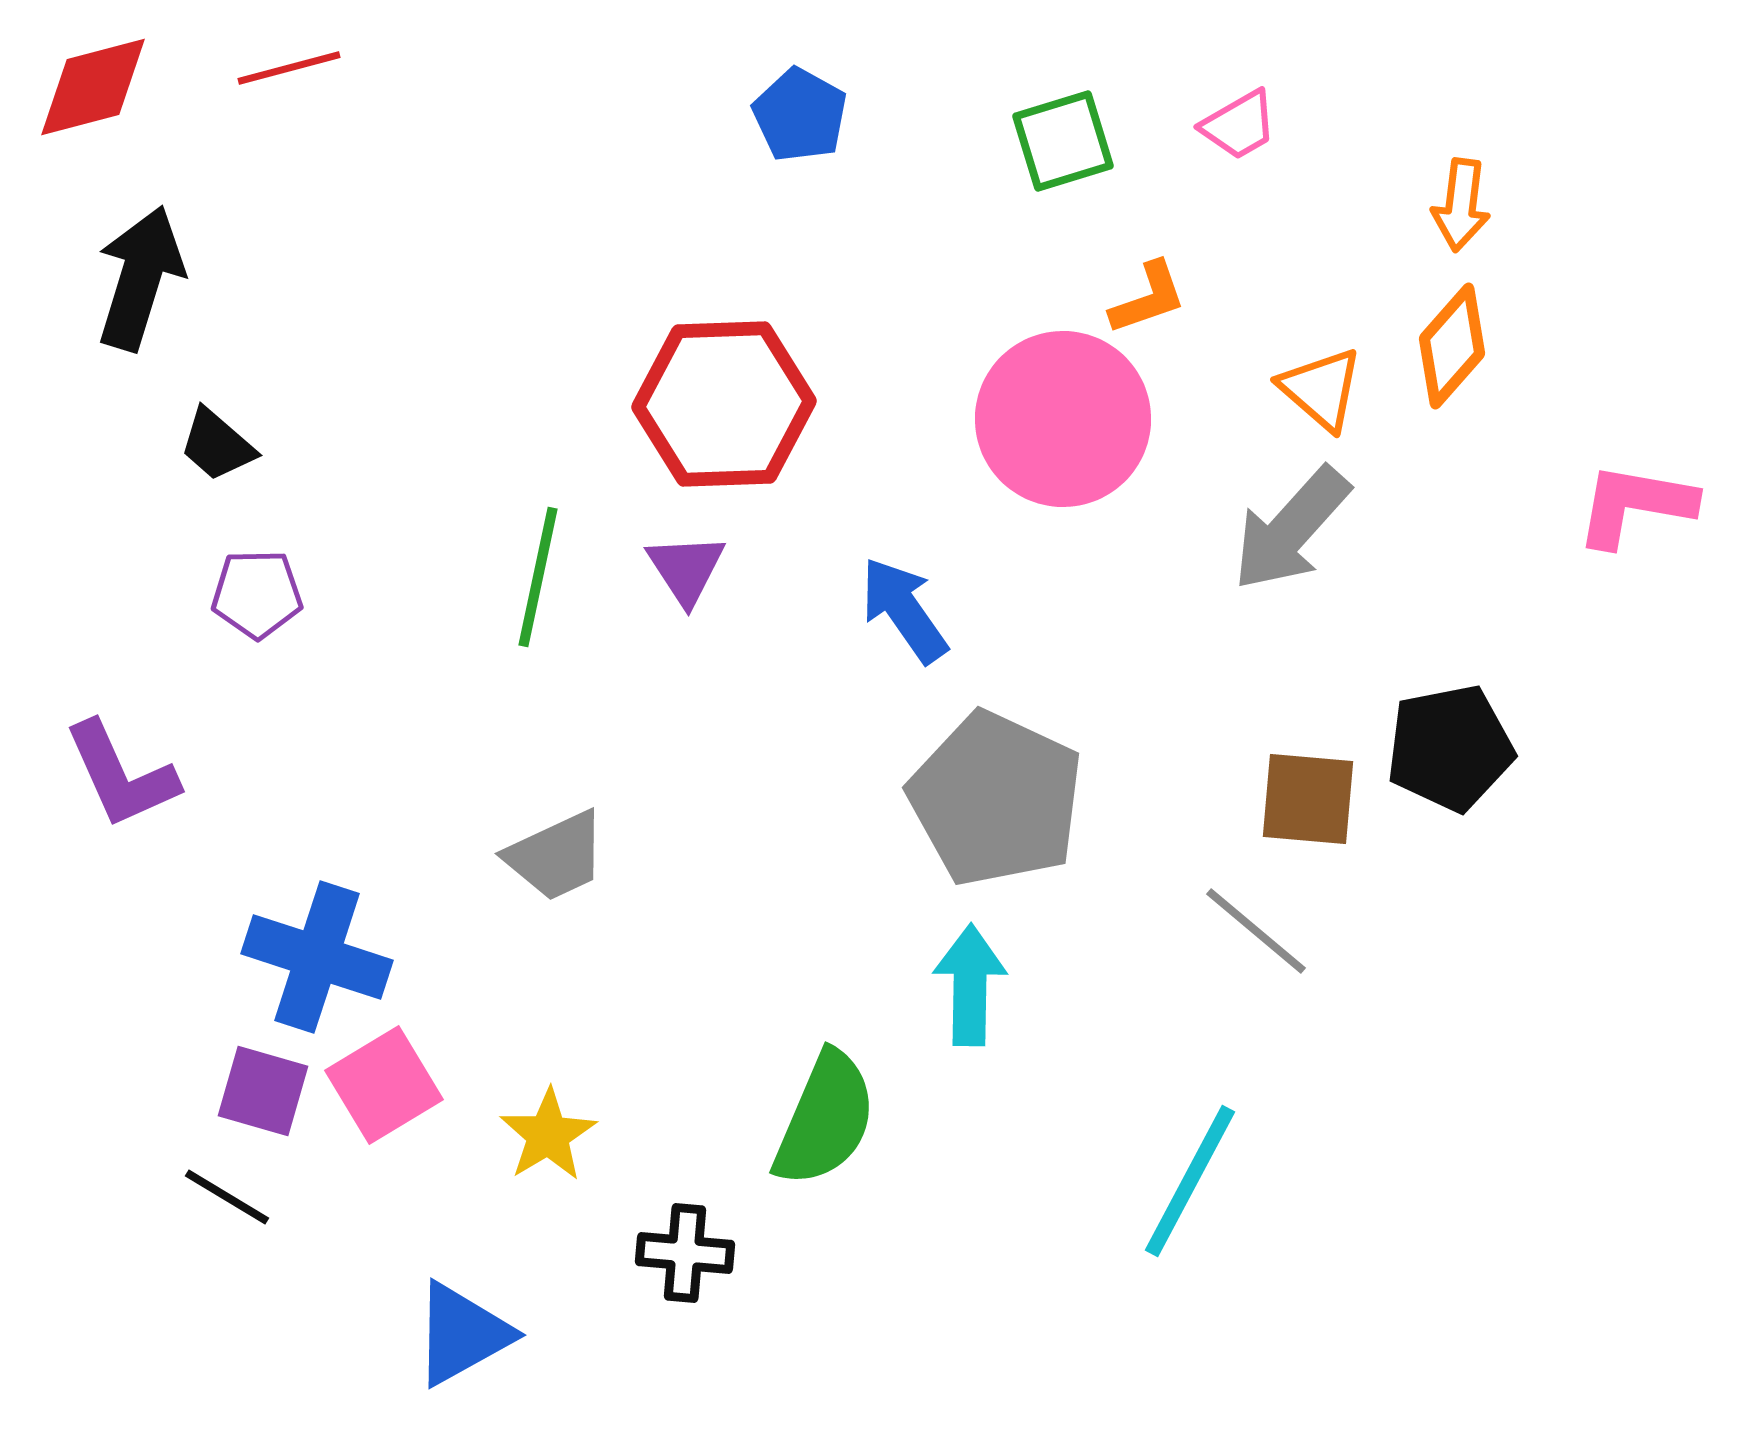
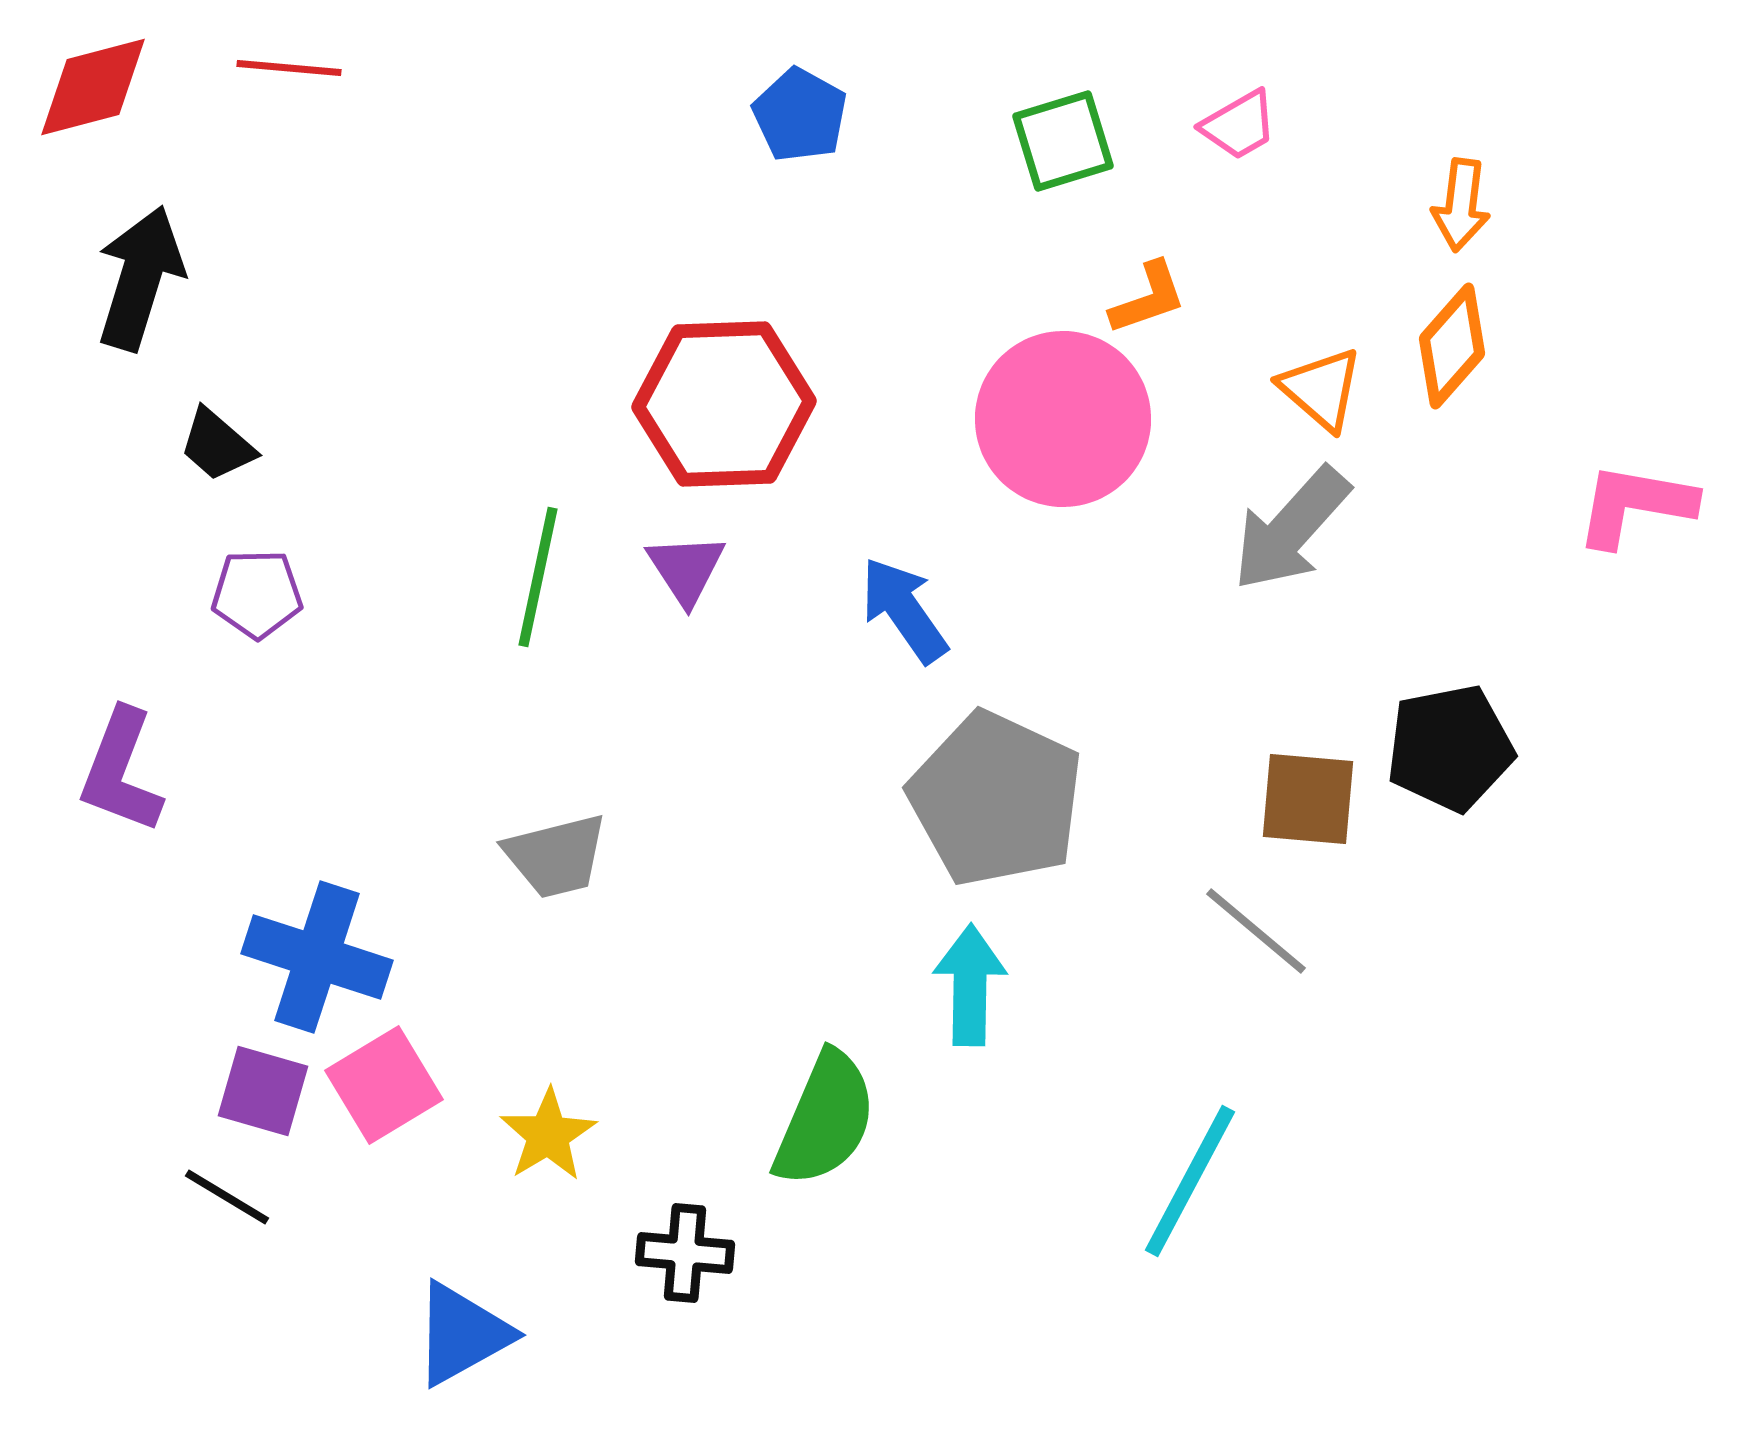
red line: rotated 20 degrees clockwise
purple L-shape: moved 4 px up; rotated 45 degrees clockwise
gray trapezoid: rotated 11 degrees clockwise
